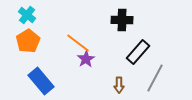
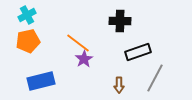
cyan cross: rotated 24 degrees clockwise
black cross: moved 2 px left, 1 px down
orange pentagon: rotated 20 degrees clockwise
black rectangle: rotated 30 degrees clockwise
purple star: moved 2 px left
blue rectangle: rotated 64 degrees counterclockwise
